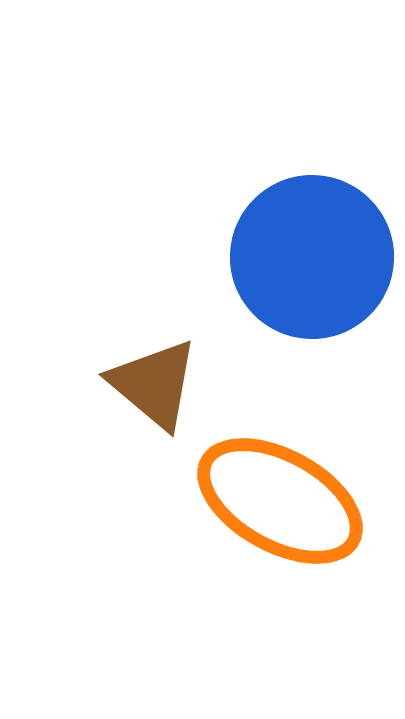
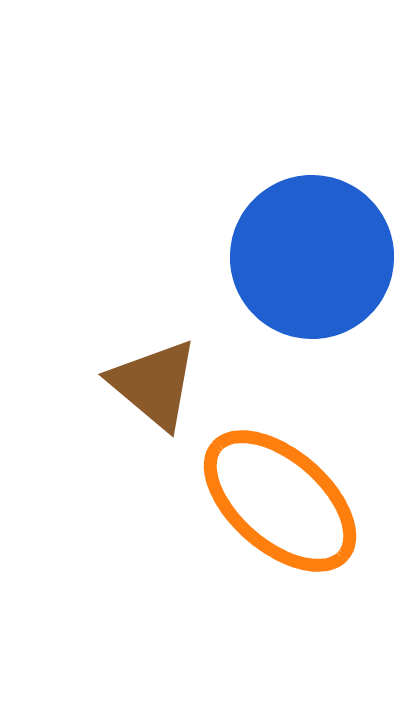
orange ellipse: rotated 12 degrees clockwise
